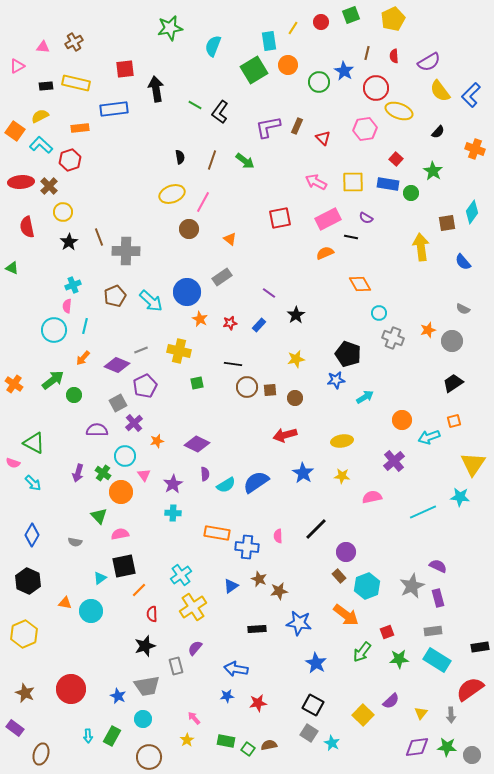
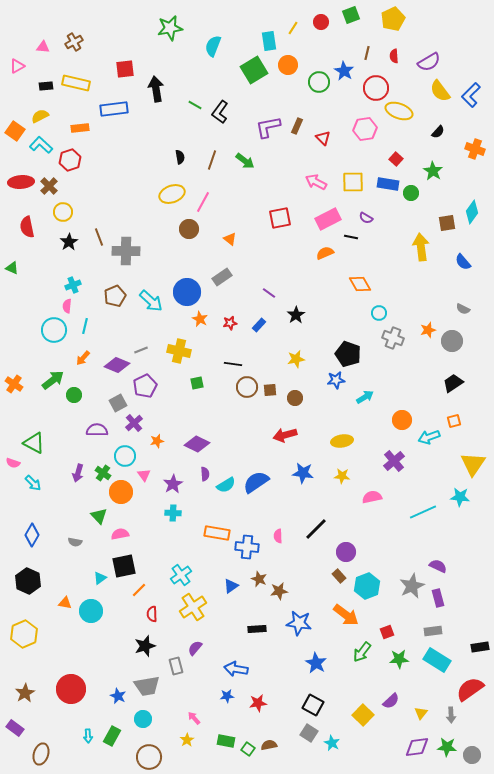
blue star at (303, 473): rotated 25 degrees counterclockwise
brown star at (25, 693): rotated 18 degrees clockwise
